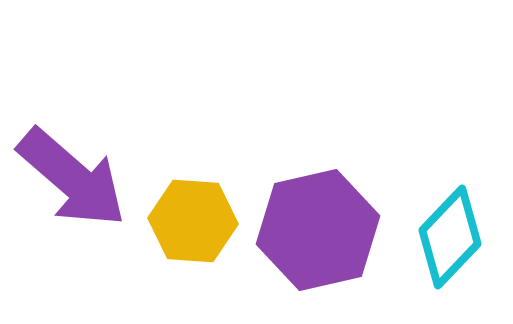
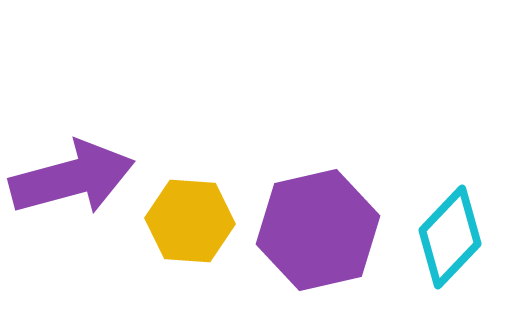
purple arrow: rotated 56 degrees counterclockwise
yellow hexagon: moved 3 px left
